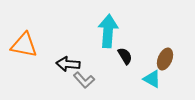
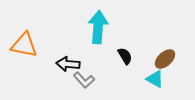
cyan arrow: moved 10 px left, 4 px up
brown ellipse: rotated 25 degrees clockwise
cyan triangle: moved 3 px right
